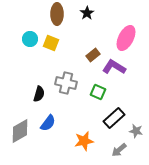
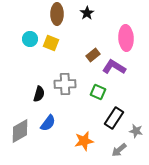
pink ellipse: rotated 30 degrees counterclockwise
gray cross: moved 1 px left, 1 px down; rotated 15 degrees counterclockwise
black rectangle: rotated 15 degrees counterclockwise
